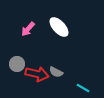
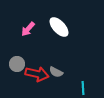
cyan line: rotated 56 degrees clockwise
